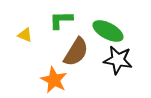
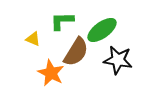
green L-shape: moved 1 px right, 1 px down
green ellipse: moved 6 px left, 1 px up; rotated 64 degrees counterclockwise
yellow triangle: moved 8 px right, 4 px down
orange star: moved 3 px left, 7 px up
